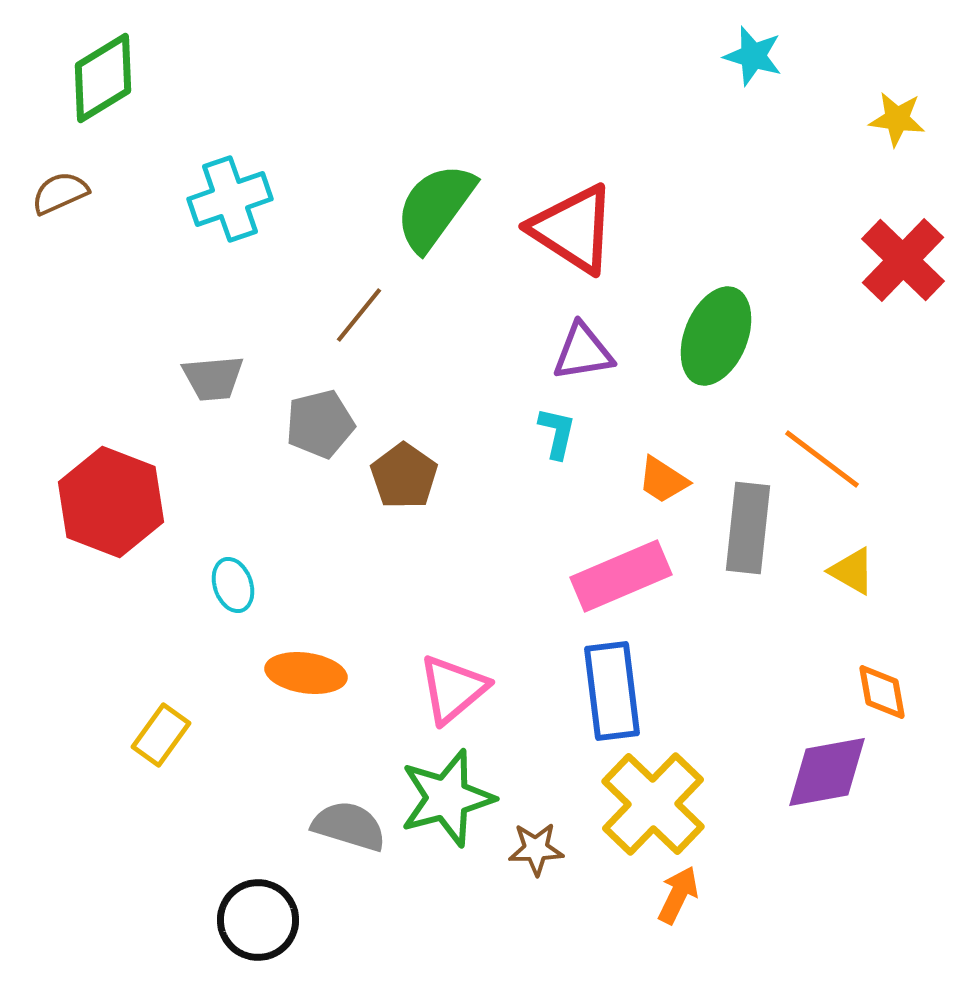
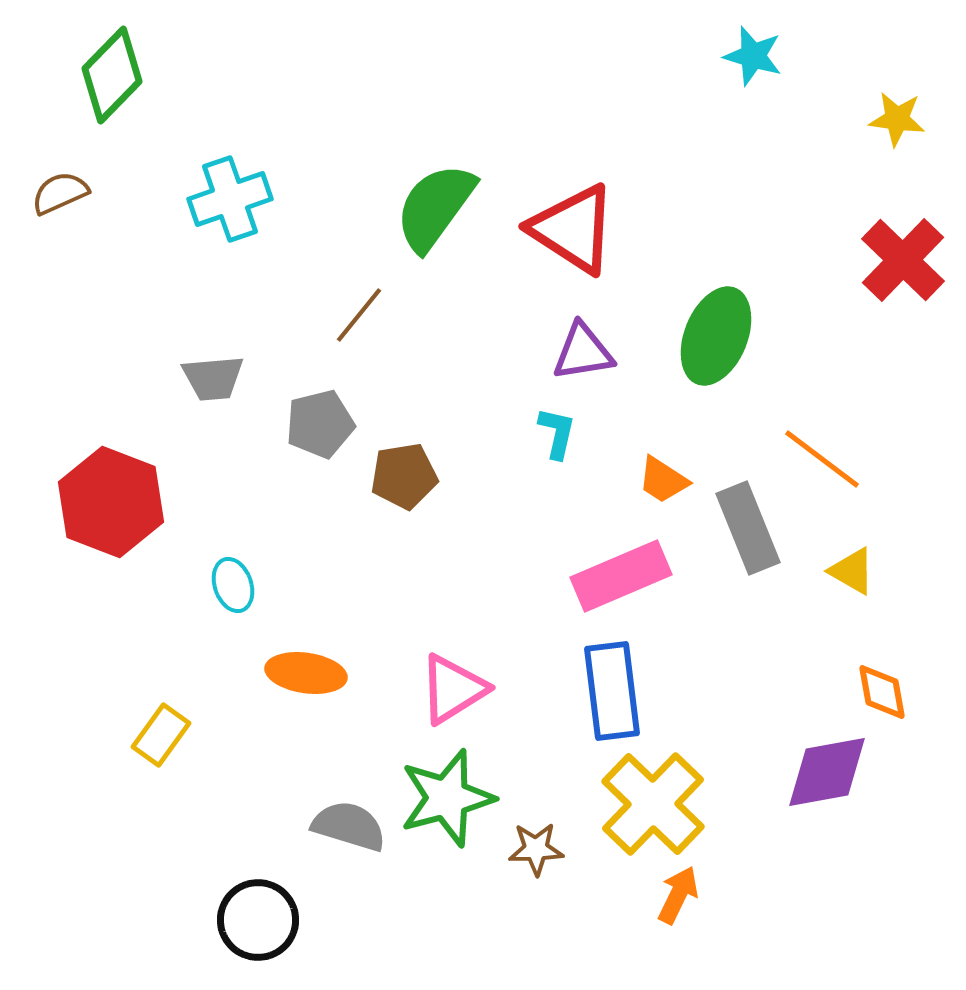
green diamond: moved 9 px right, 3 px up; rotated 14 degrees counterclockwise
brown pentagon: rotated 28 degrees clockwise
gray rectangle: rotated 28 degrees counterclockwise
pink triangle: rotated 8 degrees clockwise
